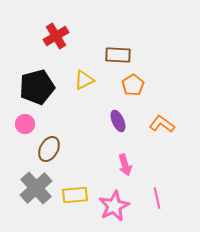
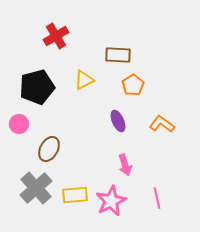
pink circle: moved 6 px left
pink star: moved 3 px left, 5 px up
